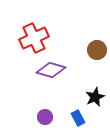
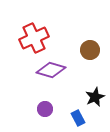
brown circle: moved 7 px left
purple circle: moved 8 px up
